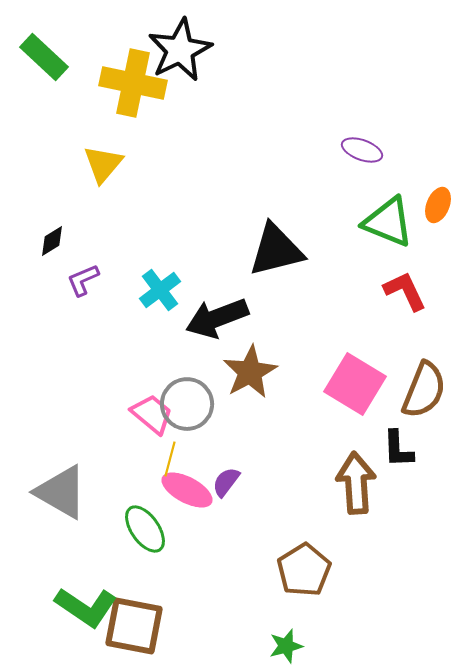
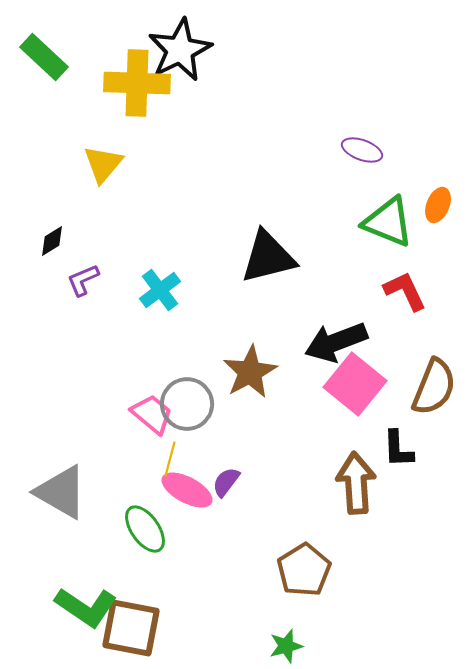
yellow cross: moved 4 px right; rotated 10 degrees counterclockwise
black triangle: moved 8 px left, 7 px down
black arrow: moved 119 px right, 24 px down
pink square: rotated 8 degrees clockwise
brown semicircle: moved 10 px right, 3 px up
brown square: moved 3 px left, 2 px down
